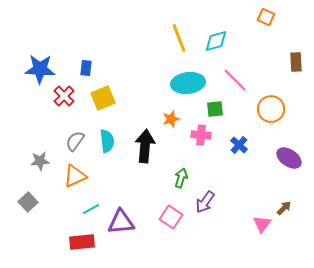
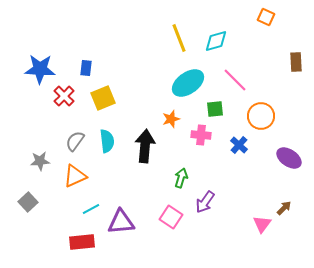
cyan ellipse: rotated 28 degrees counterclockwise
orange circle: moved 10 px left, 7 px down
